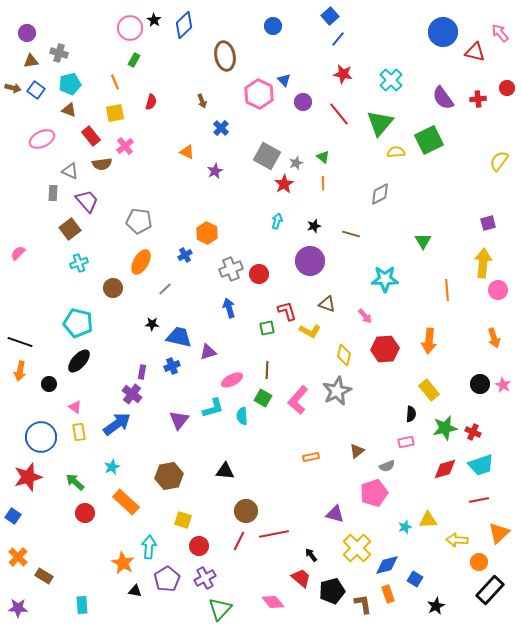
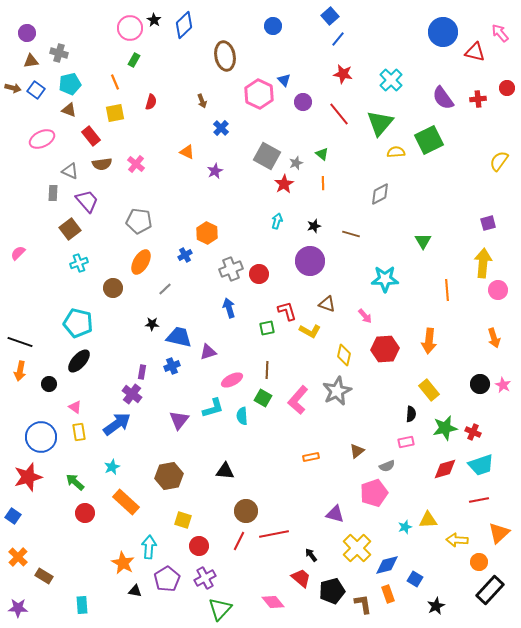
pink cross at (125, 146): moved 11 px right, 18 px down; rotated 12 degrees counterclockwise
green triangle at (323, 157): moved 1 px left, 3 px up
